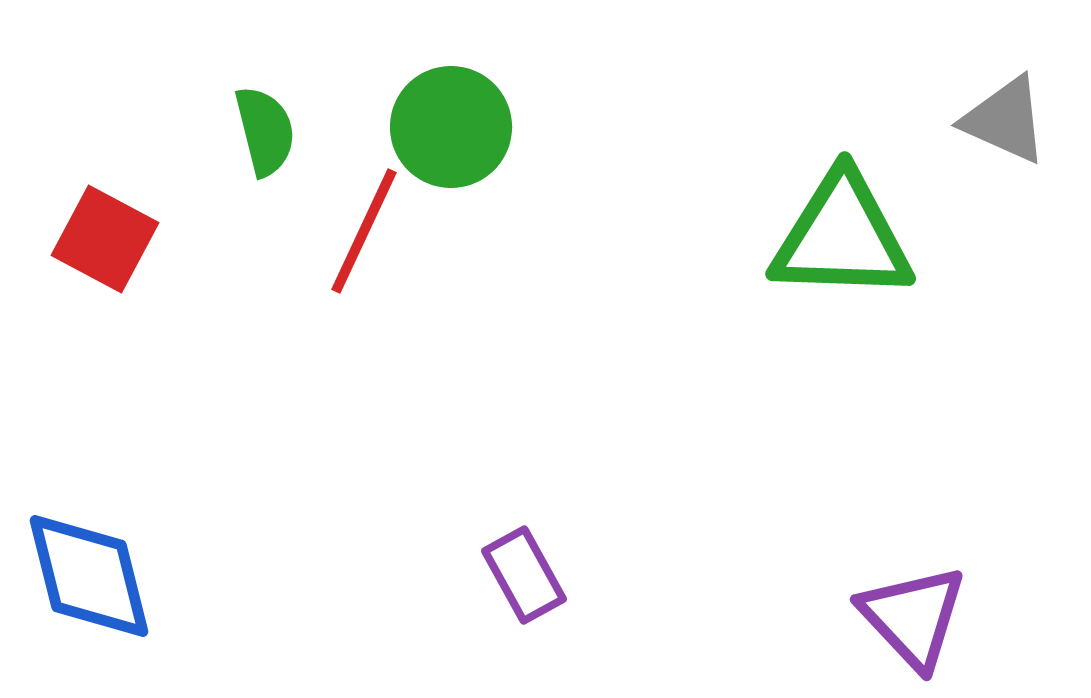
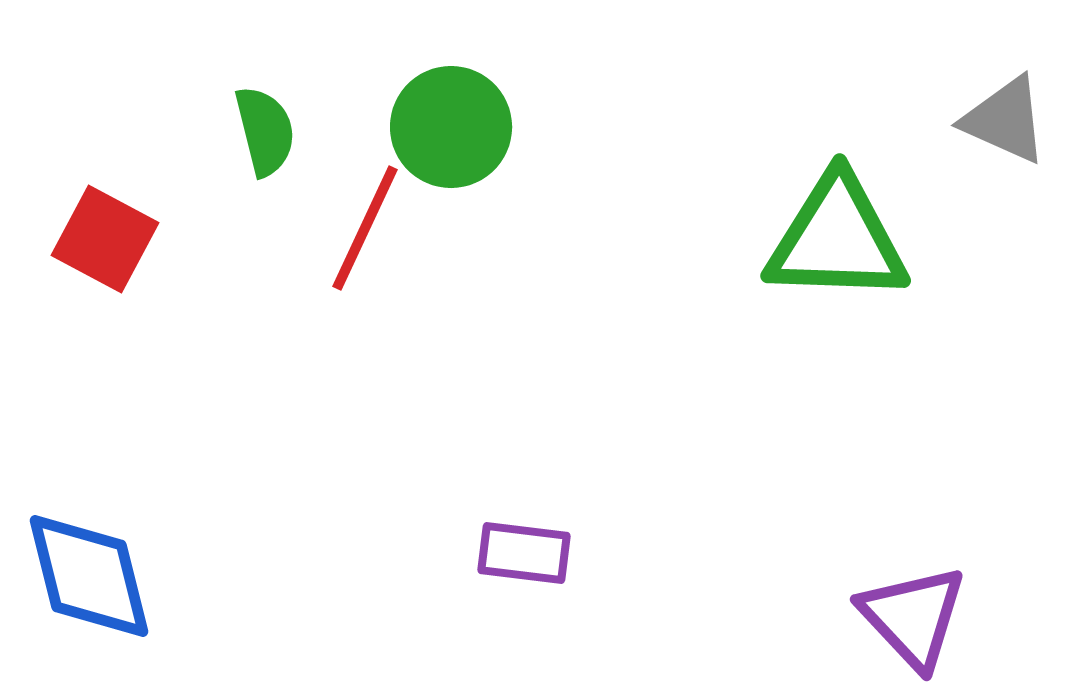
red line: moved 1 px right, 3 px up
green triangle: moved 5 px left, 2 px down
purple rectangle: moved 22 px up; rotated 54 degrees counterclockwise
